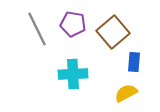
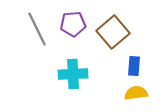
purple pentagon: rotated 15 degrees counterclockwise
blue rectangle: moved 4 px down
yellow semicircle: moved 10 px right; rotated 20 degrees clockwise
